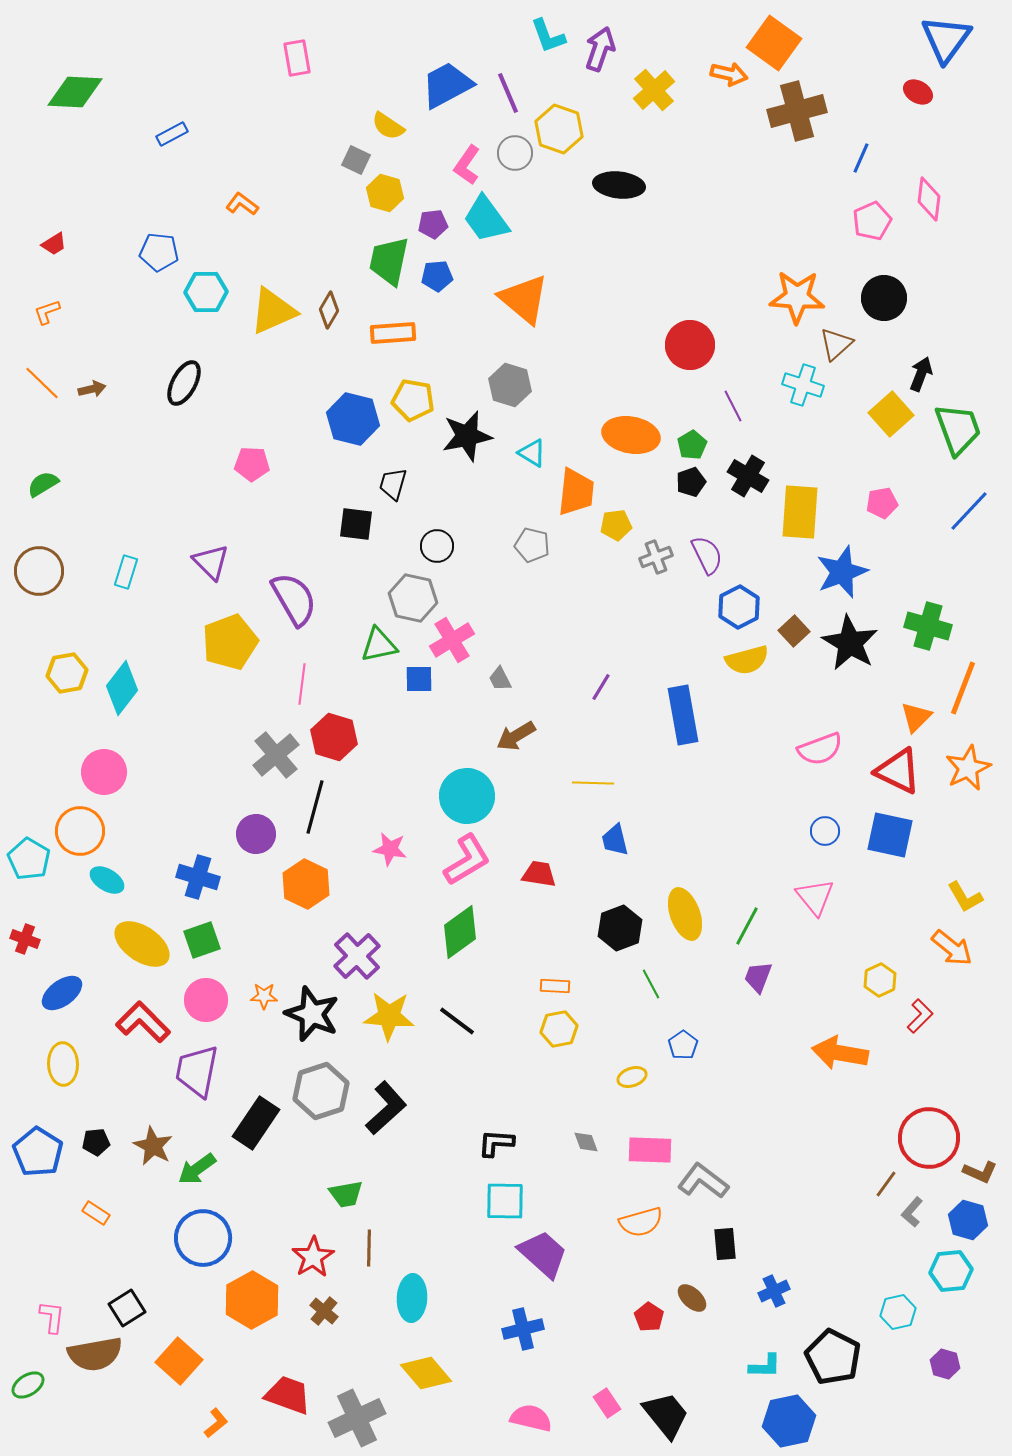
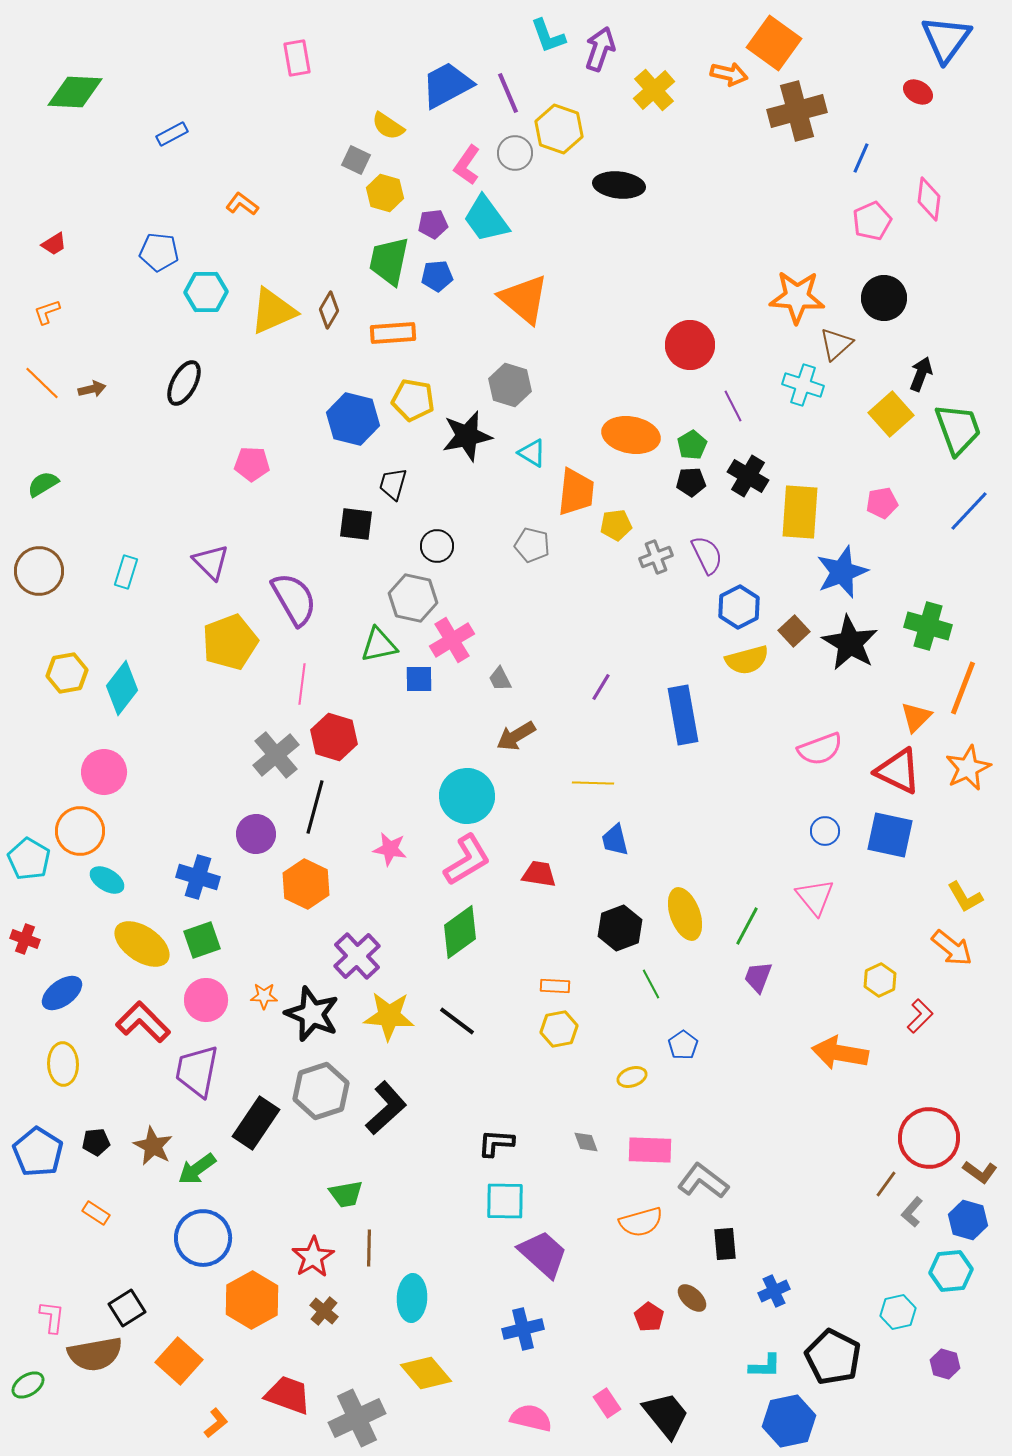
black pentagon at (691, 482): rotated 16 degrees clockwise
brown L-shape at (980, 1172): rotated 12 degrees clockwise
